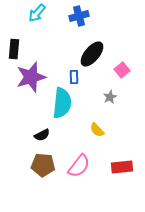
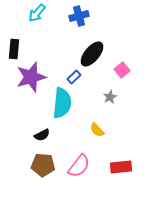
blue rectangle: rotated 48 degrees clockwise
red rectangle: moved 1 px left
